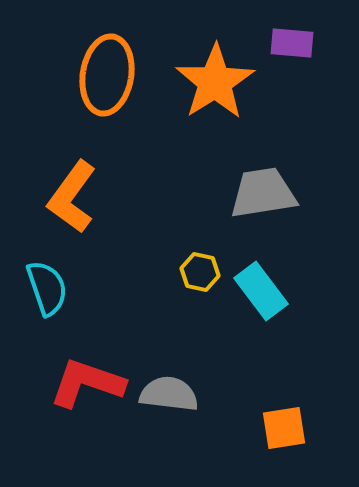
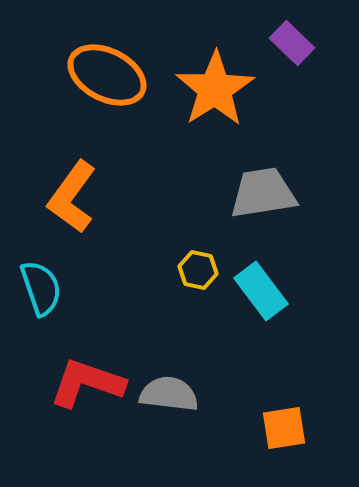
purple rectangle: rotated 39 degrees clockwise
orange ellipse: rotated 72 degrees counterclockwise
orange star: moved 7 px down
yellow hexagon: moved 2 px left, 2 px up
cyan semicircle: moved 6 px left
